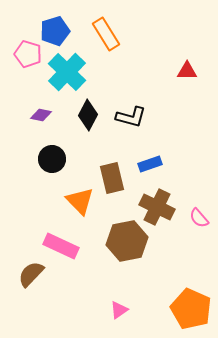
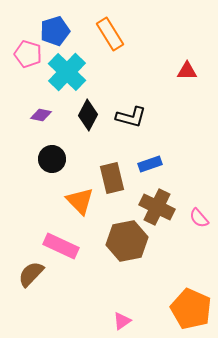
orange rectangle: moved 4 px right
pink triangle: moved 3 px right, 11 px down
